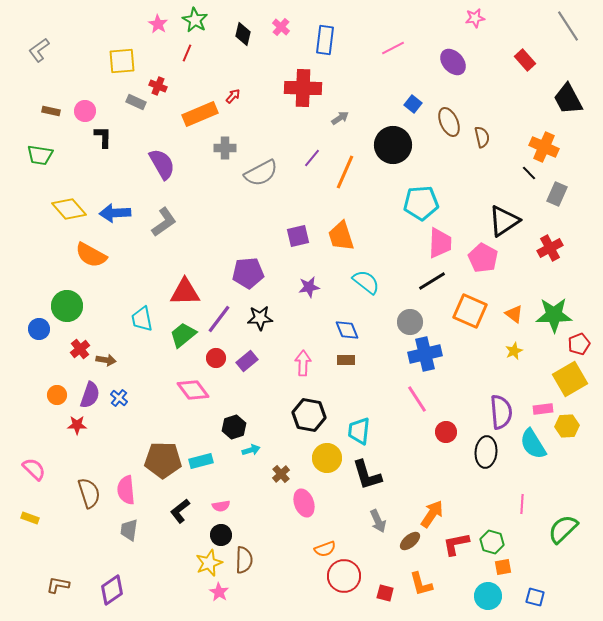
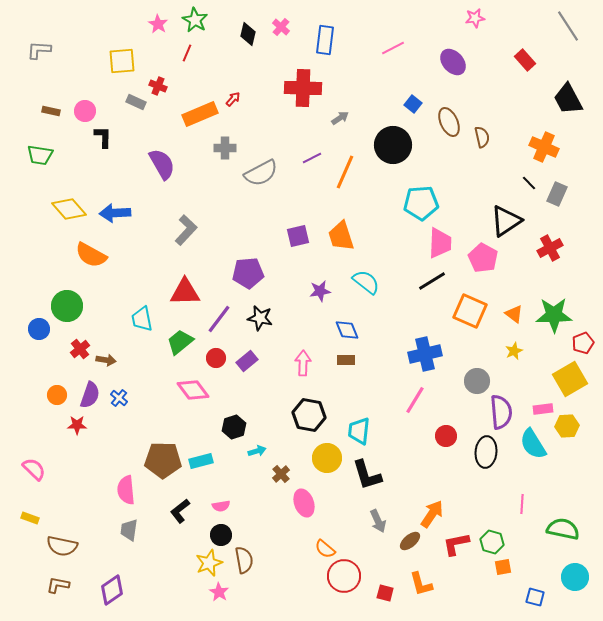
black diamond at (243, 34): moved 5 px right
gray L-shape at (39, 50): rotated 40 degrees clockwise
red arrow at (233, 96): moved 3 px down
purple line at (312, 158): rotated 24 degrees clockwise
black line at (529, 173): moved 10 px down
black triangle at (504, 221): moved 2 px right
gray L-shape at (164, 222): moved 22 px right, 8 px down; rotated 12 degrees counterclockwise
purple star at (309, 287): moved 11 px right, 4 px down
black star at (260, 318): rotated 15 degrees clockwise
gray circle at (410, 322): moved 67 px right, 59 px down
green trapezoid at (183, 335): moved 3 px left, 7 px down
red pentagon at (579, 344): moved 4 px right, 1 px up
pink line at (417, 399): moved 2 px left, 1 px down; rotated 64 degrees clockwise
red circle at (446, 432): moved 4 px down
cyan arrow at (251, 450): moved 6 px right, 1 px down
brown semicircle at (89, 493): moved 27 px left, 53 px down; rotated 120 degrees clockwise
green semicircle at (563, 529): rotated 56 degrees clockwise
orange semicircle at (325, 549): rotated 60 degrees clockwise
brown semicircle at (244, 560): rotated 12 degrees counterclockwise
cyan circle at (488, 596): moved 87 px right, 19 px up
